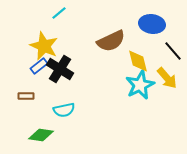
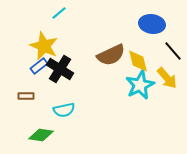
brown semicircle: moved 14 px down
